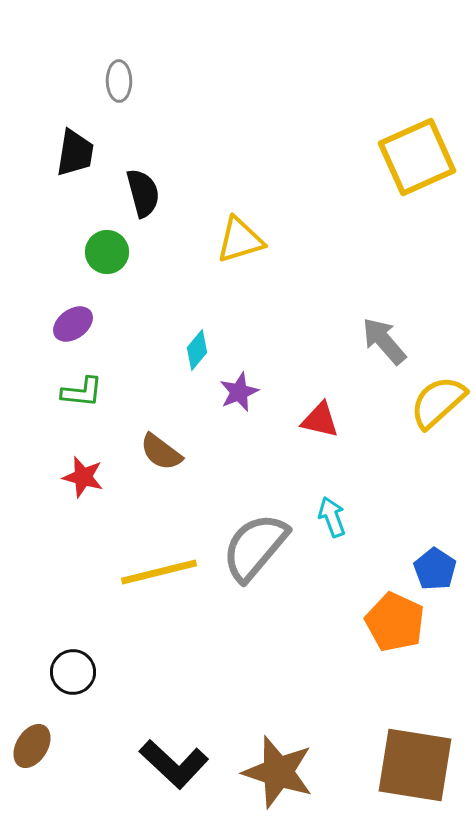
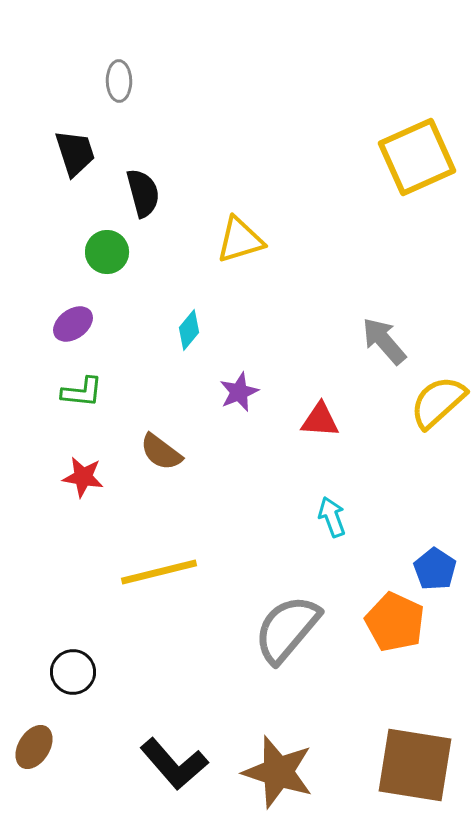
black trapezoid: rotated 27 degrees counterclockwise
cyan diamond: moved 8 px left, 20 px up
red triangle: rotated 9 degrees counterclockwise
red star: rotated 6 degrees counterclockwise
gray semicircle: moved 32 px right, 82 px down
brown ellipse: moved 2 px right, 1 px down
black L-shape: rotated 6 degrees clockwise
